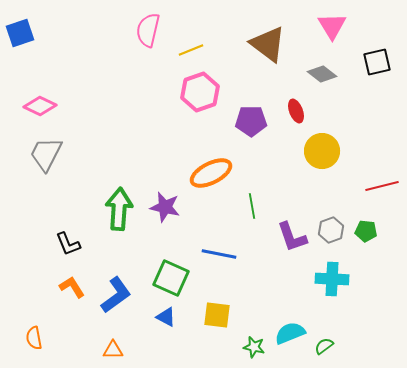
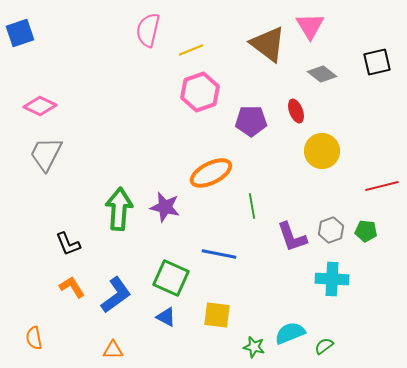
pink triangle: moved 22 px left
